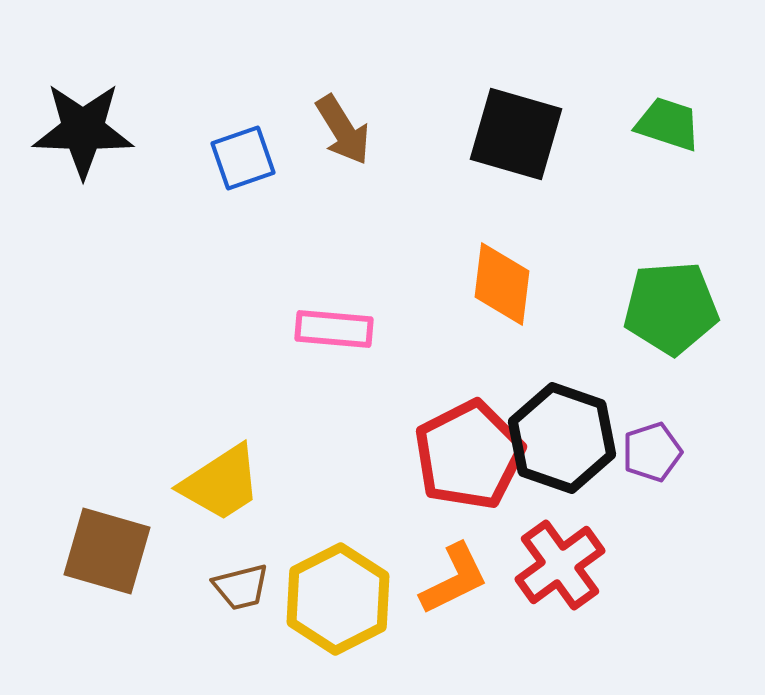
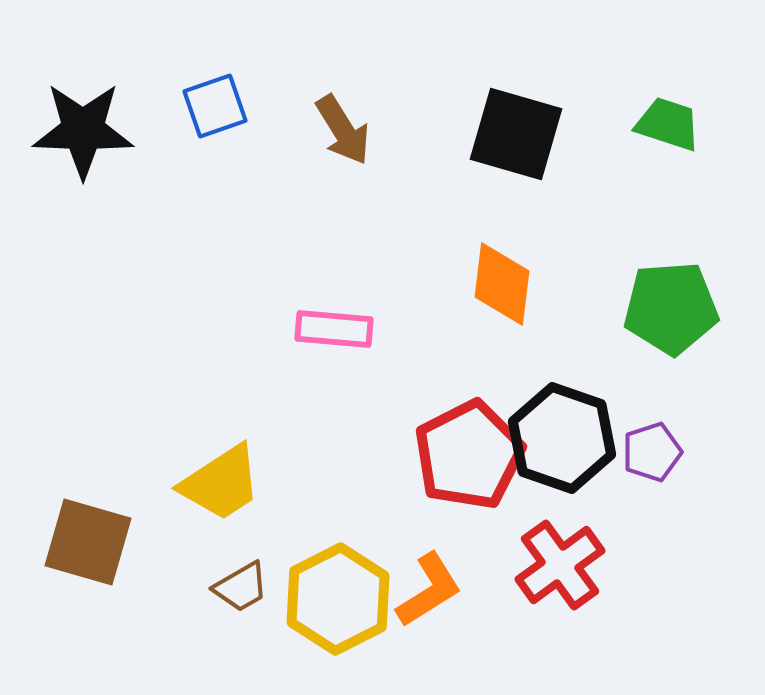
blue square: moved 28 px left, 52 px up
brown square: moved 19 px left, 9 px up
orange L-shape: moved 25 px left, 11 px down; rotated 6 degrees counterclockwise
brown trapezoid: rotated 16 degrees counterclockwise
